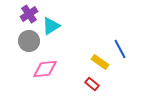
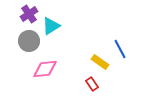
red rectangle: rotated 16 degrees clockwise
